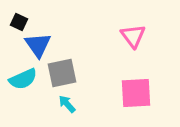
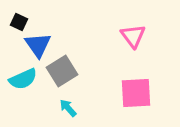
gray square: moved 2 px up; rotated 20 degrees counterclockwise
cyan arrow: moved 1 px right, 4 px down
